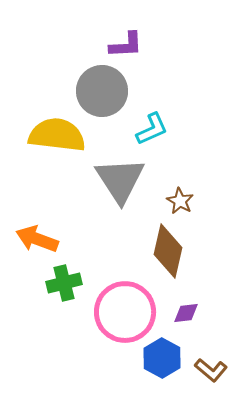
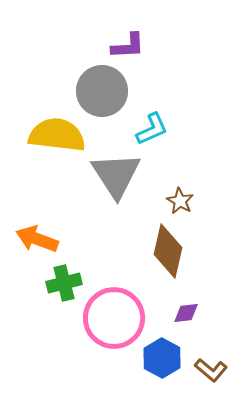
purple L-shape: moved 2 px right, 1 px down
gray triangle: moved 4 px left, 5 px up
pink circle: moved 11 px left, 6 px down
